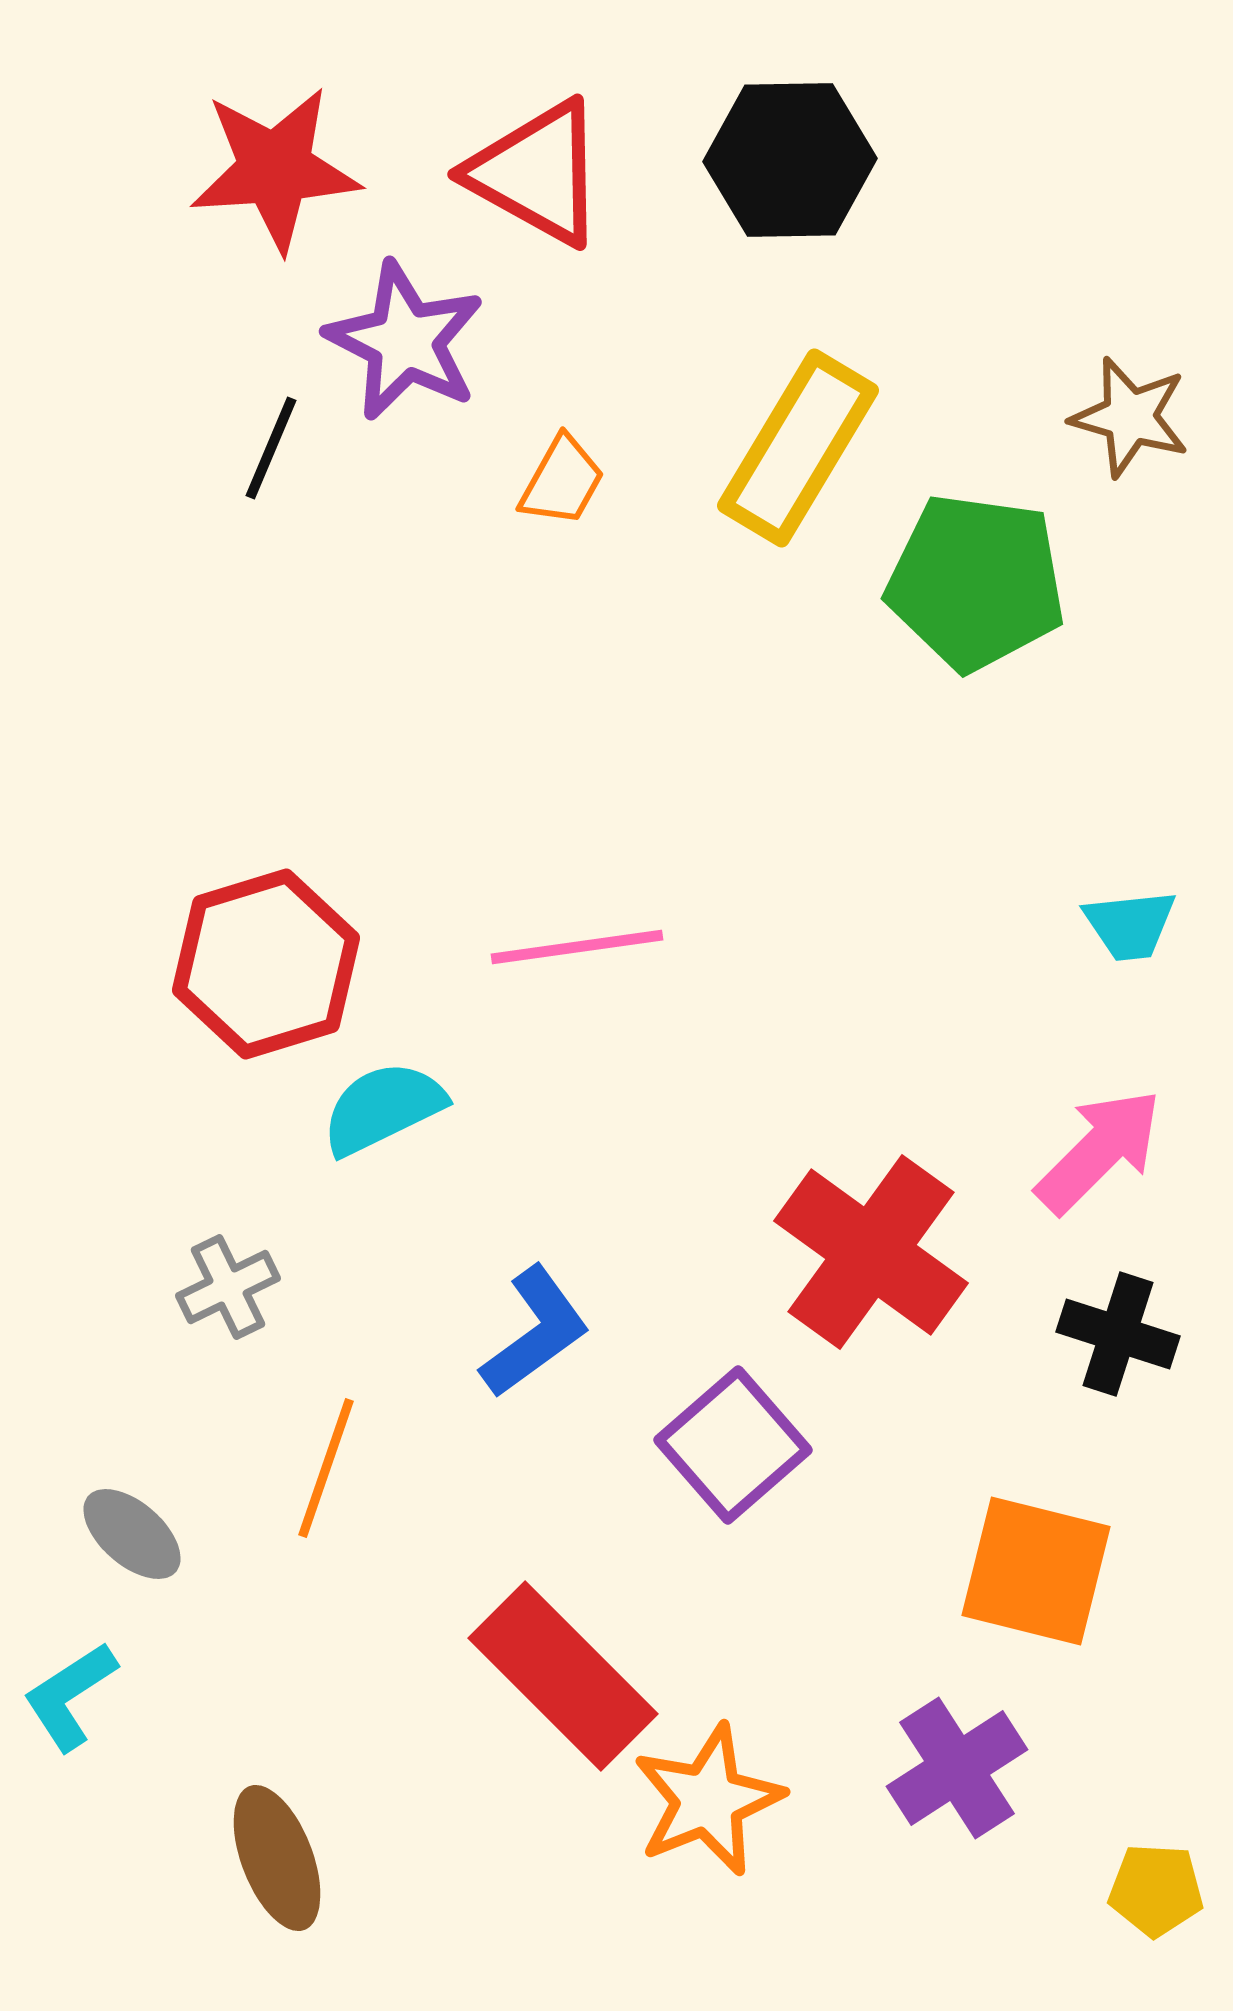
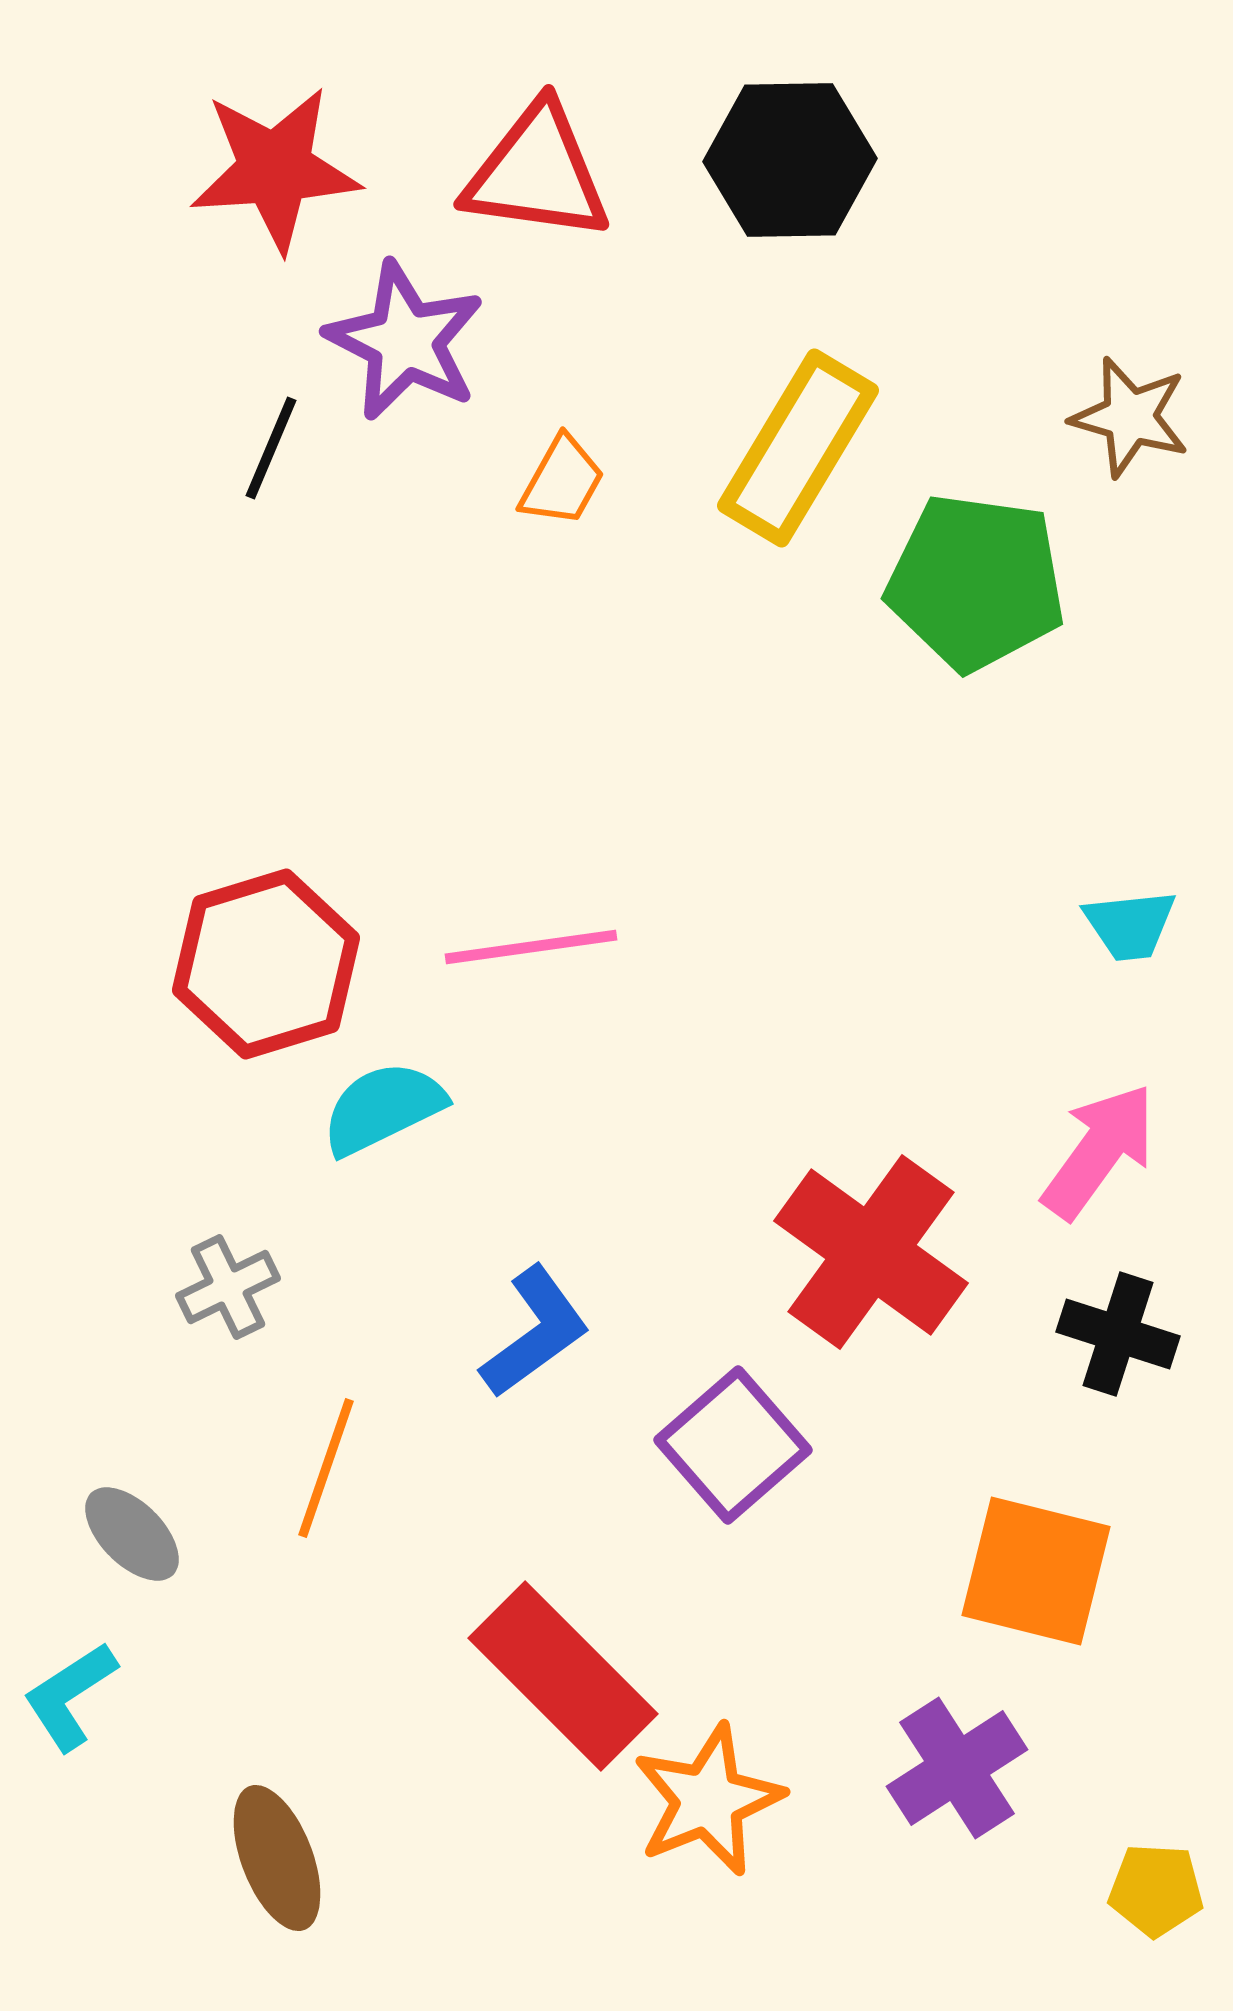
red triangle: rotated 21 degrees counterclockwise
pink line: moved 46 px left
pink arrow: rotated 9 degrees counterclockwise
gray ellipse: rotated 4 degrees clockwise
